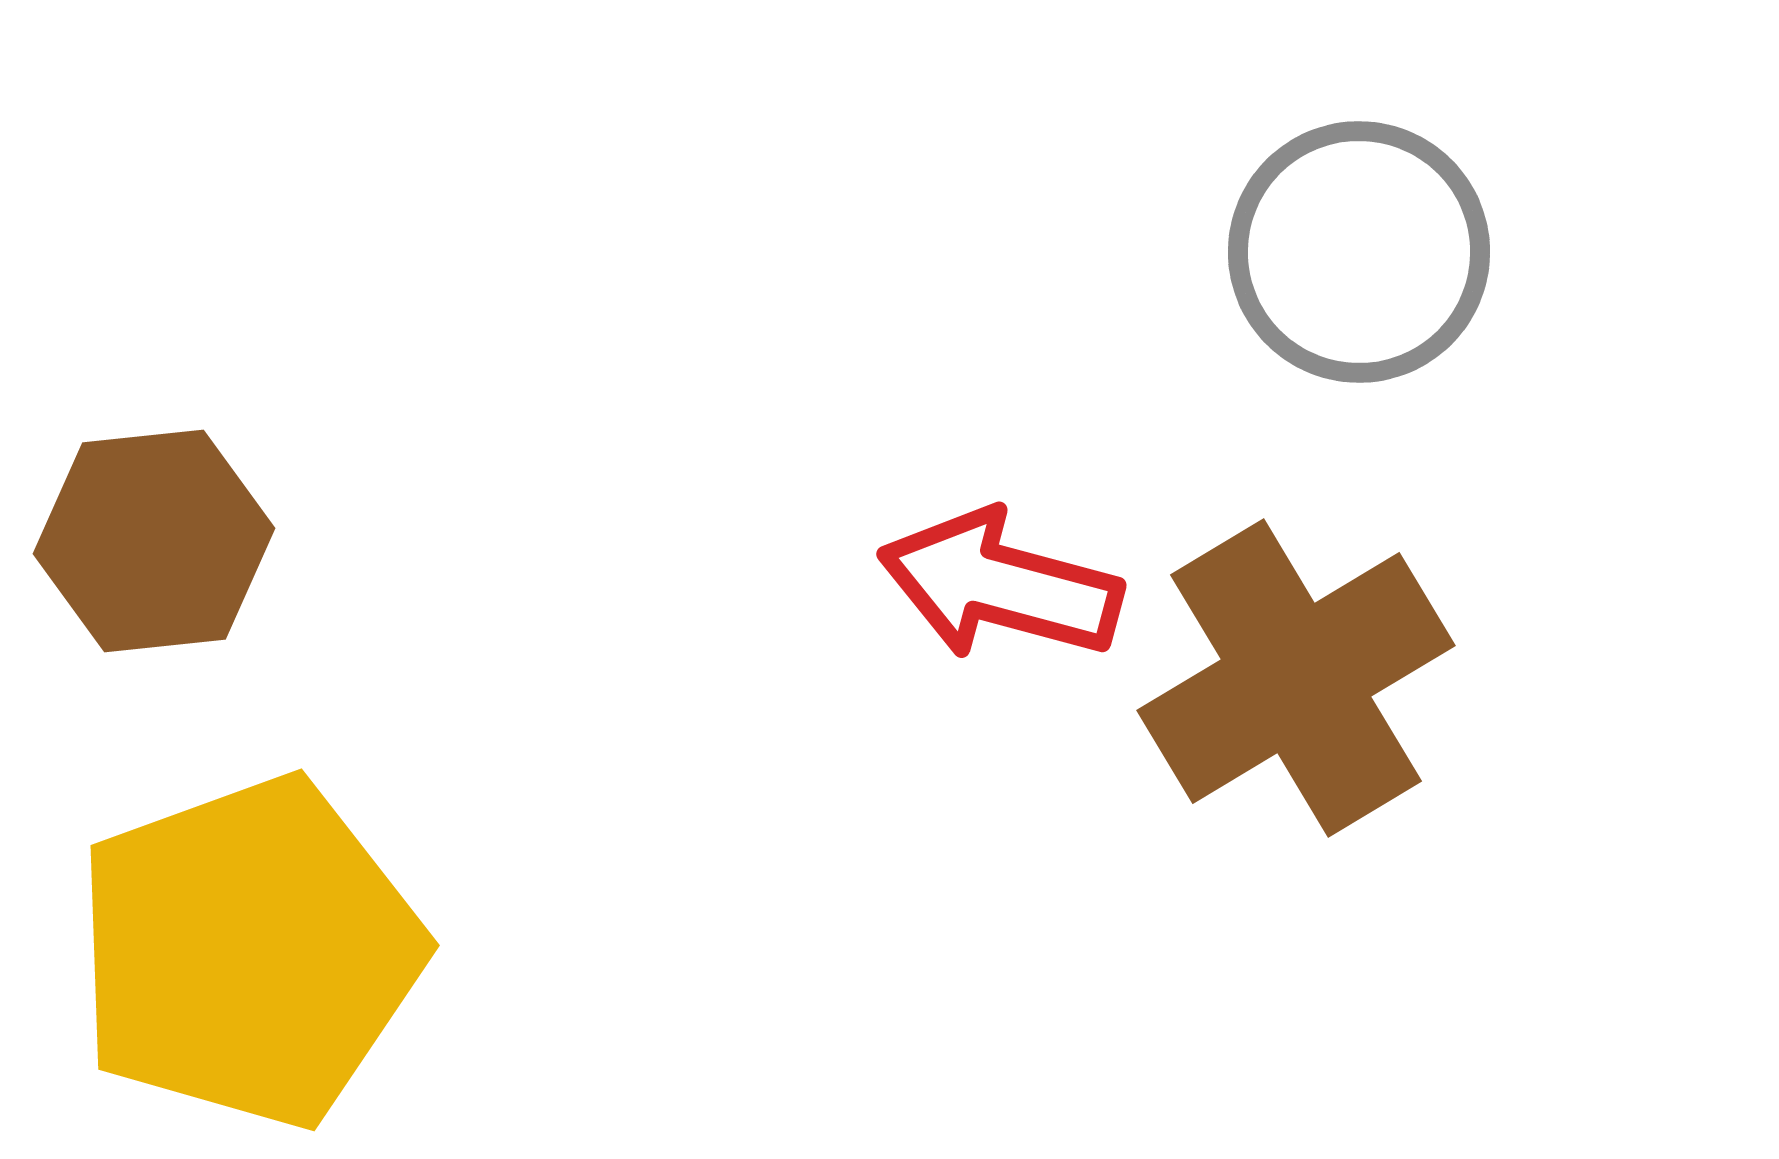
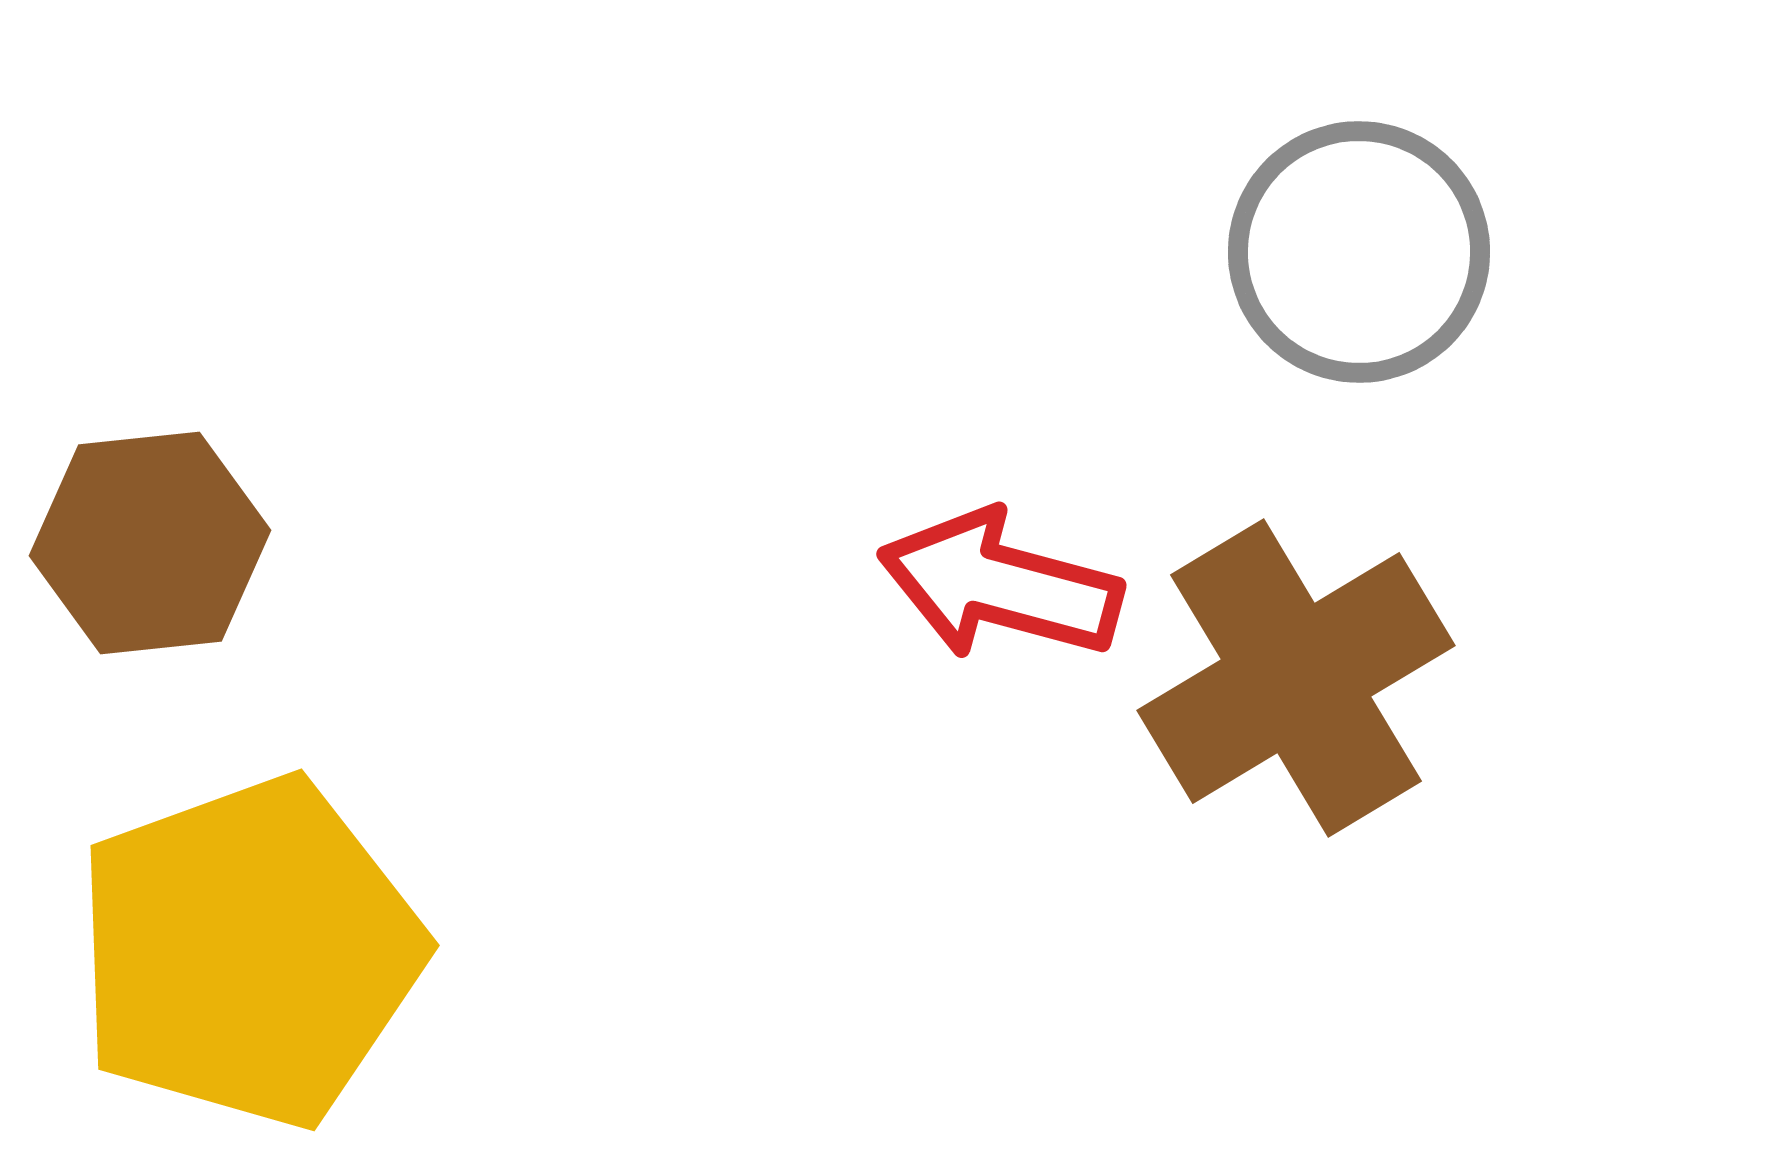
brown hexagon: moved 4 px left, 2 px down
